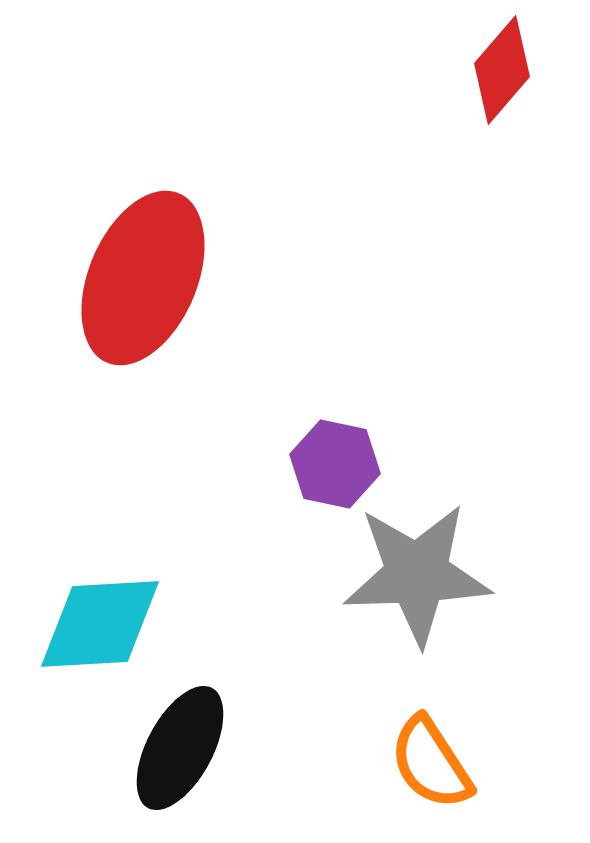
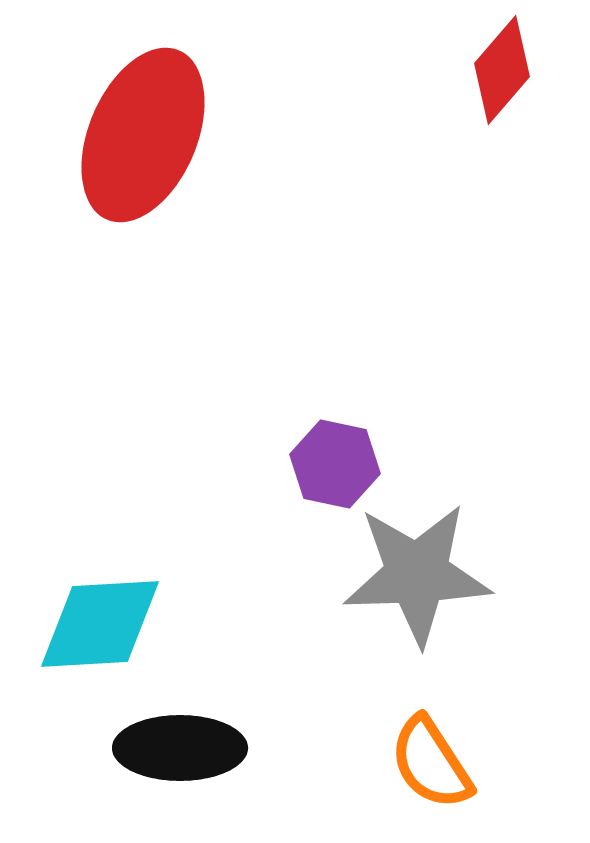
red ellipse: moved 143 px up
black ellipse: rotated 62 degrees clockwise
